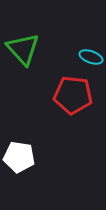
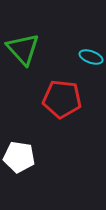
red pentagon: moved 11 px left, 4 px down
